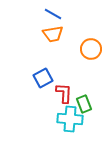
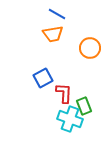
blue line: moved 4 px right
orange circle: moved 1 px left, 1 px up
green rectangle: moved 2 px down
cyan cross: rotated 15 degrees clockwise
